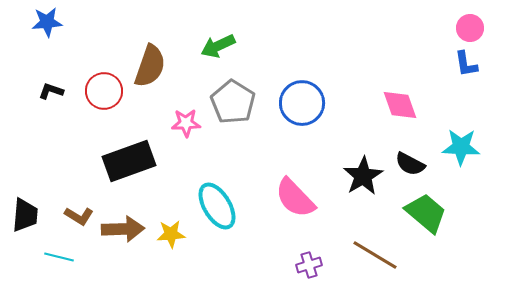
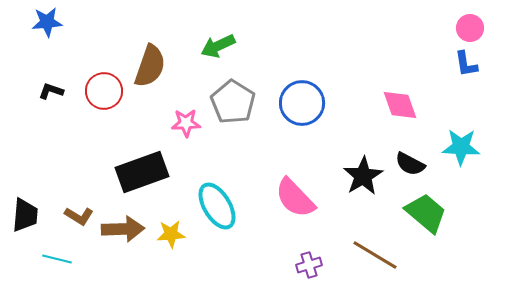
black rectangle: moved 13 px right, 11 px down
cyan line: moved 2 px left, 2 px down
